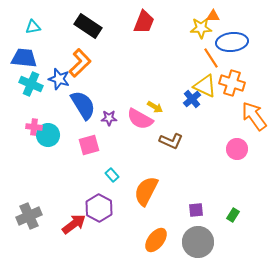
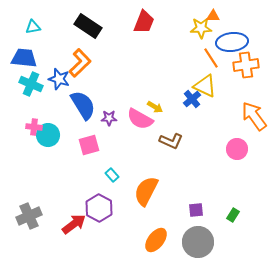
orange cross: moved 14 px right, 18 px up; rotated 25 degrees counterclockwise
